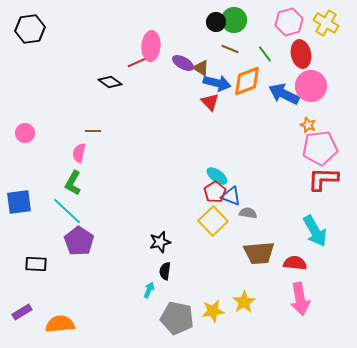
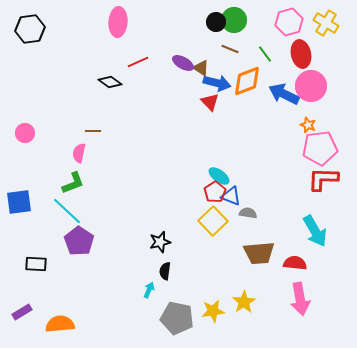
pink ellipse at (151, 46): moved 33 px left, 24 px up
cyan ellipse at (217, 176): moved 2 px right
green L-shape at (73, 183): rotated 140 degrees counterclockwise
